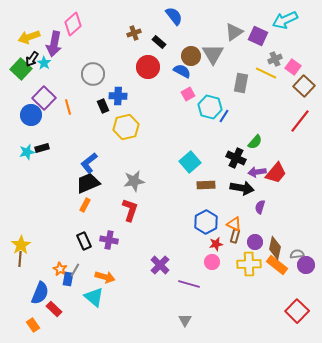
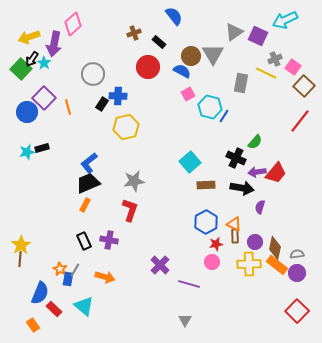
black rectangle at (103, 106): moved 1 px left, 2 px up; rotated 56 degrees clockwise
blue circle at (31, 115): moved 4 px left, 3 px up
brown rectangle at (235, 236): rotated 16 degrees counterclockwise
purple circle at (306, 265): moved 9 px left, 8 px down
cyan triangle at (94, 297): moved 10 px left, 9 px down
